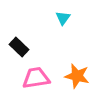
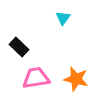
orange star: moved 1 px left, 3 px down
